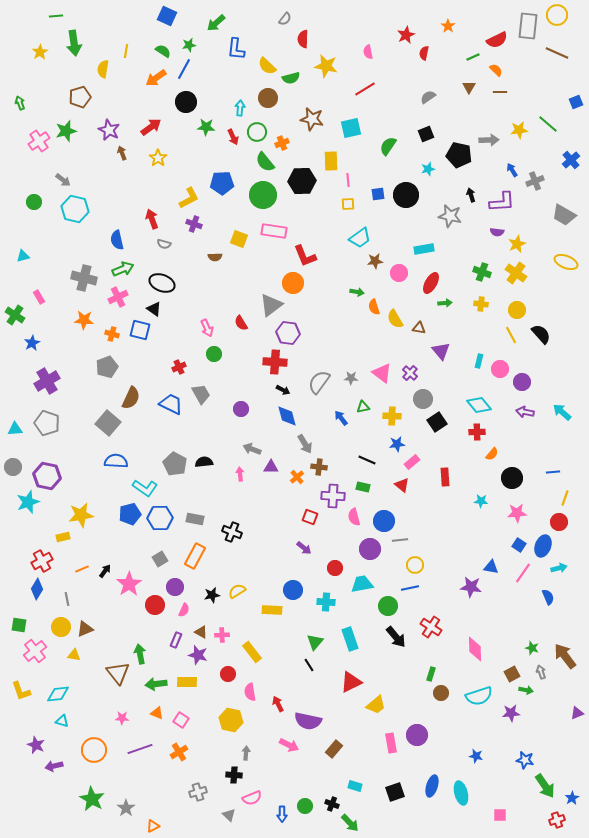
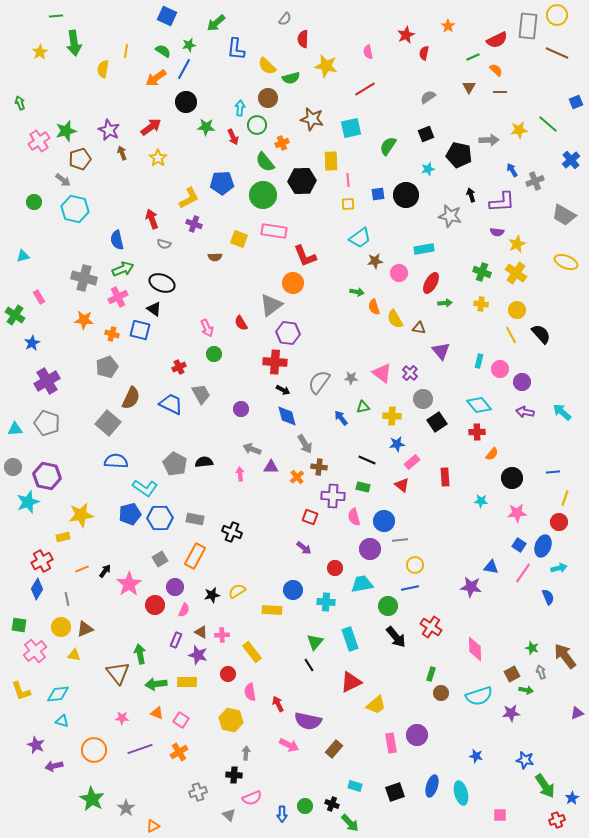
brown pentagon at (80, 97): moved 62 px down
green circle at (257, 132): moved 7 px up
